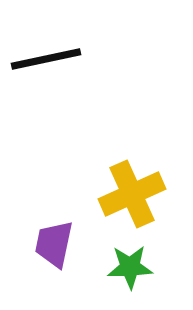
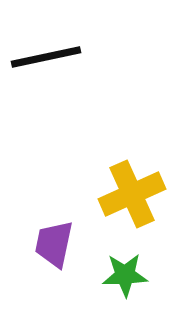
black line: moved 2 px up
green star: moved 5 px left, 8 px down
